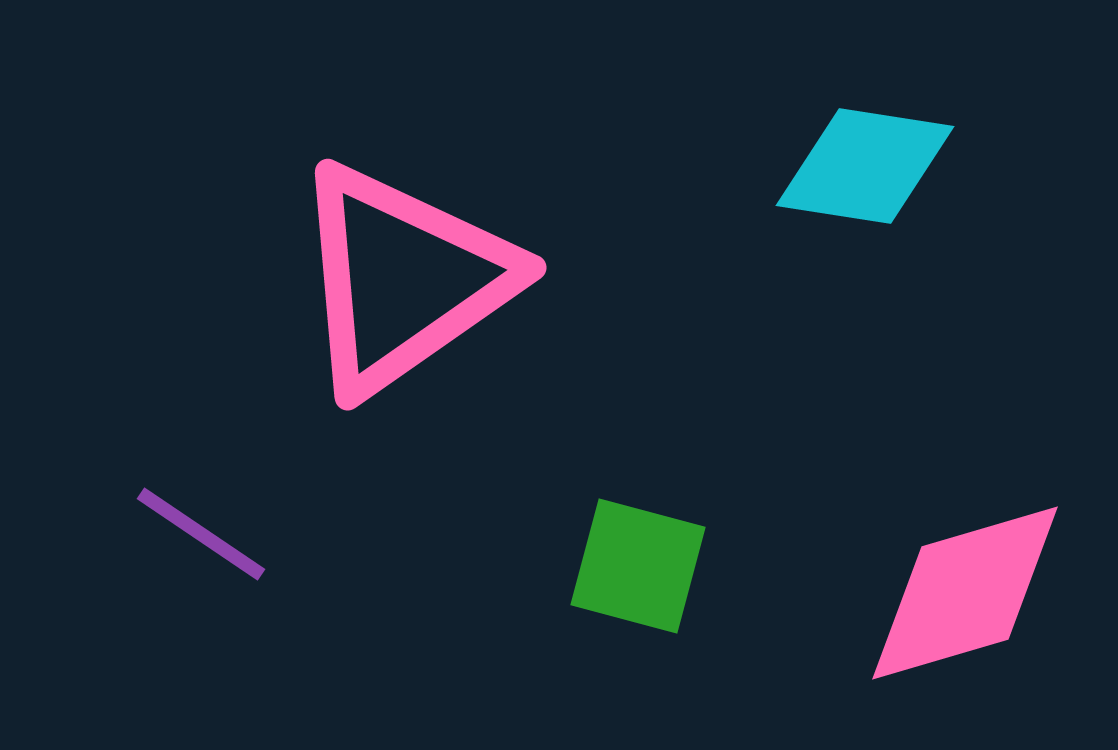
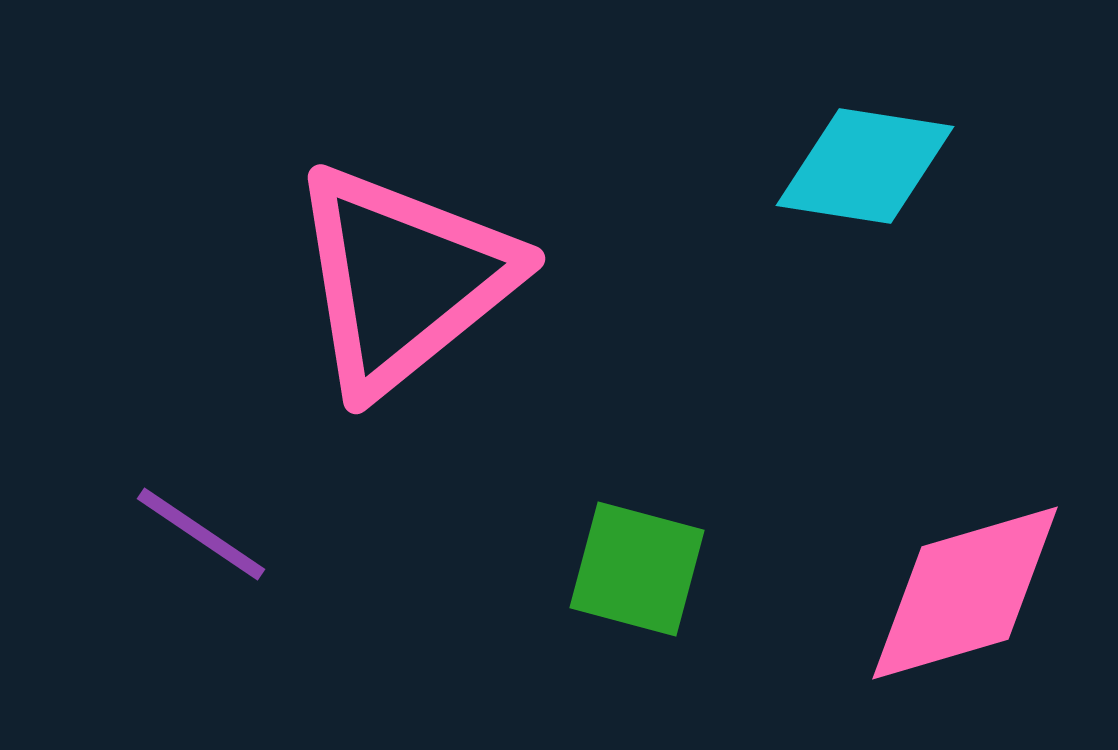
pink triangle: rotated 4 degrees counterclockwise
green square: moved 1 px left, 3 px down
